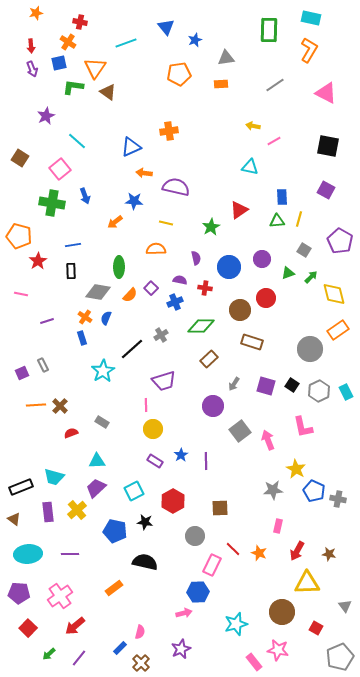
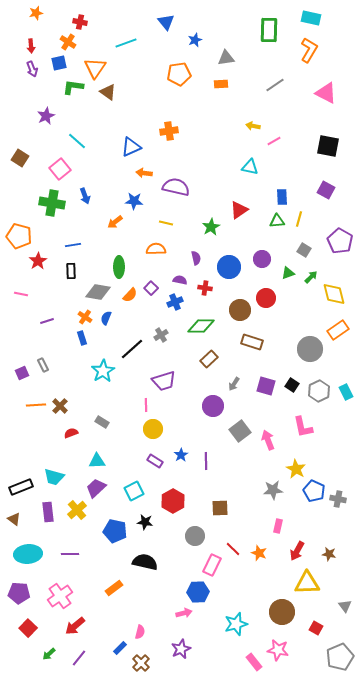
blue triangle at (166, 27): moved 5 px up
